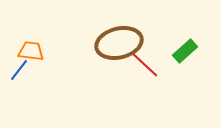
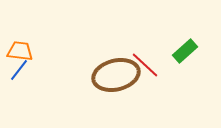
brown ellipse: moved 3 px left, 32 px down
orange trapezoid: moved 11 px left
